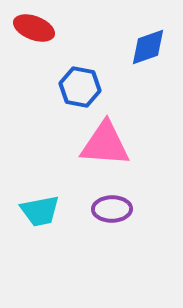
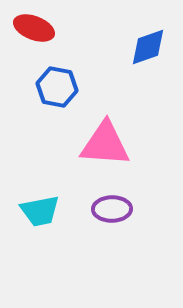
blue hexagon: moved 23 px left
